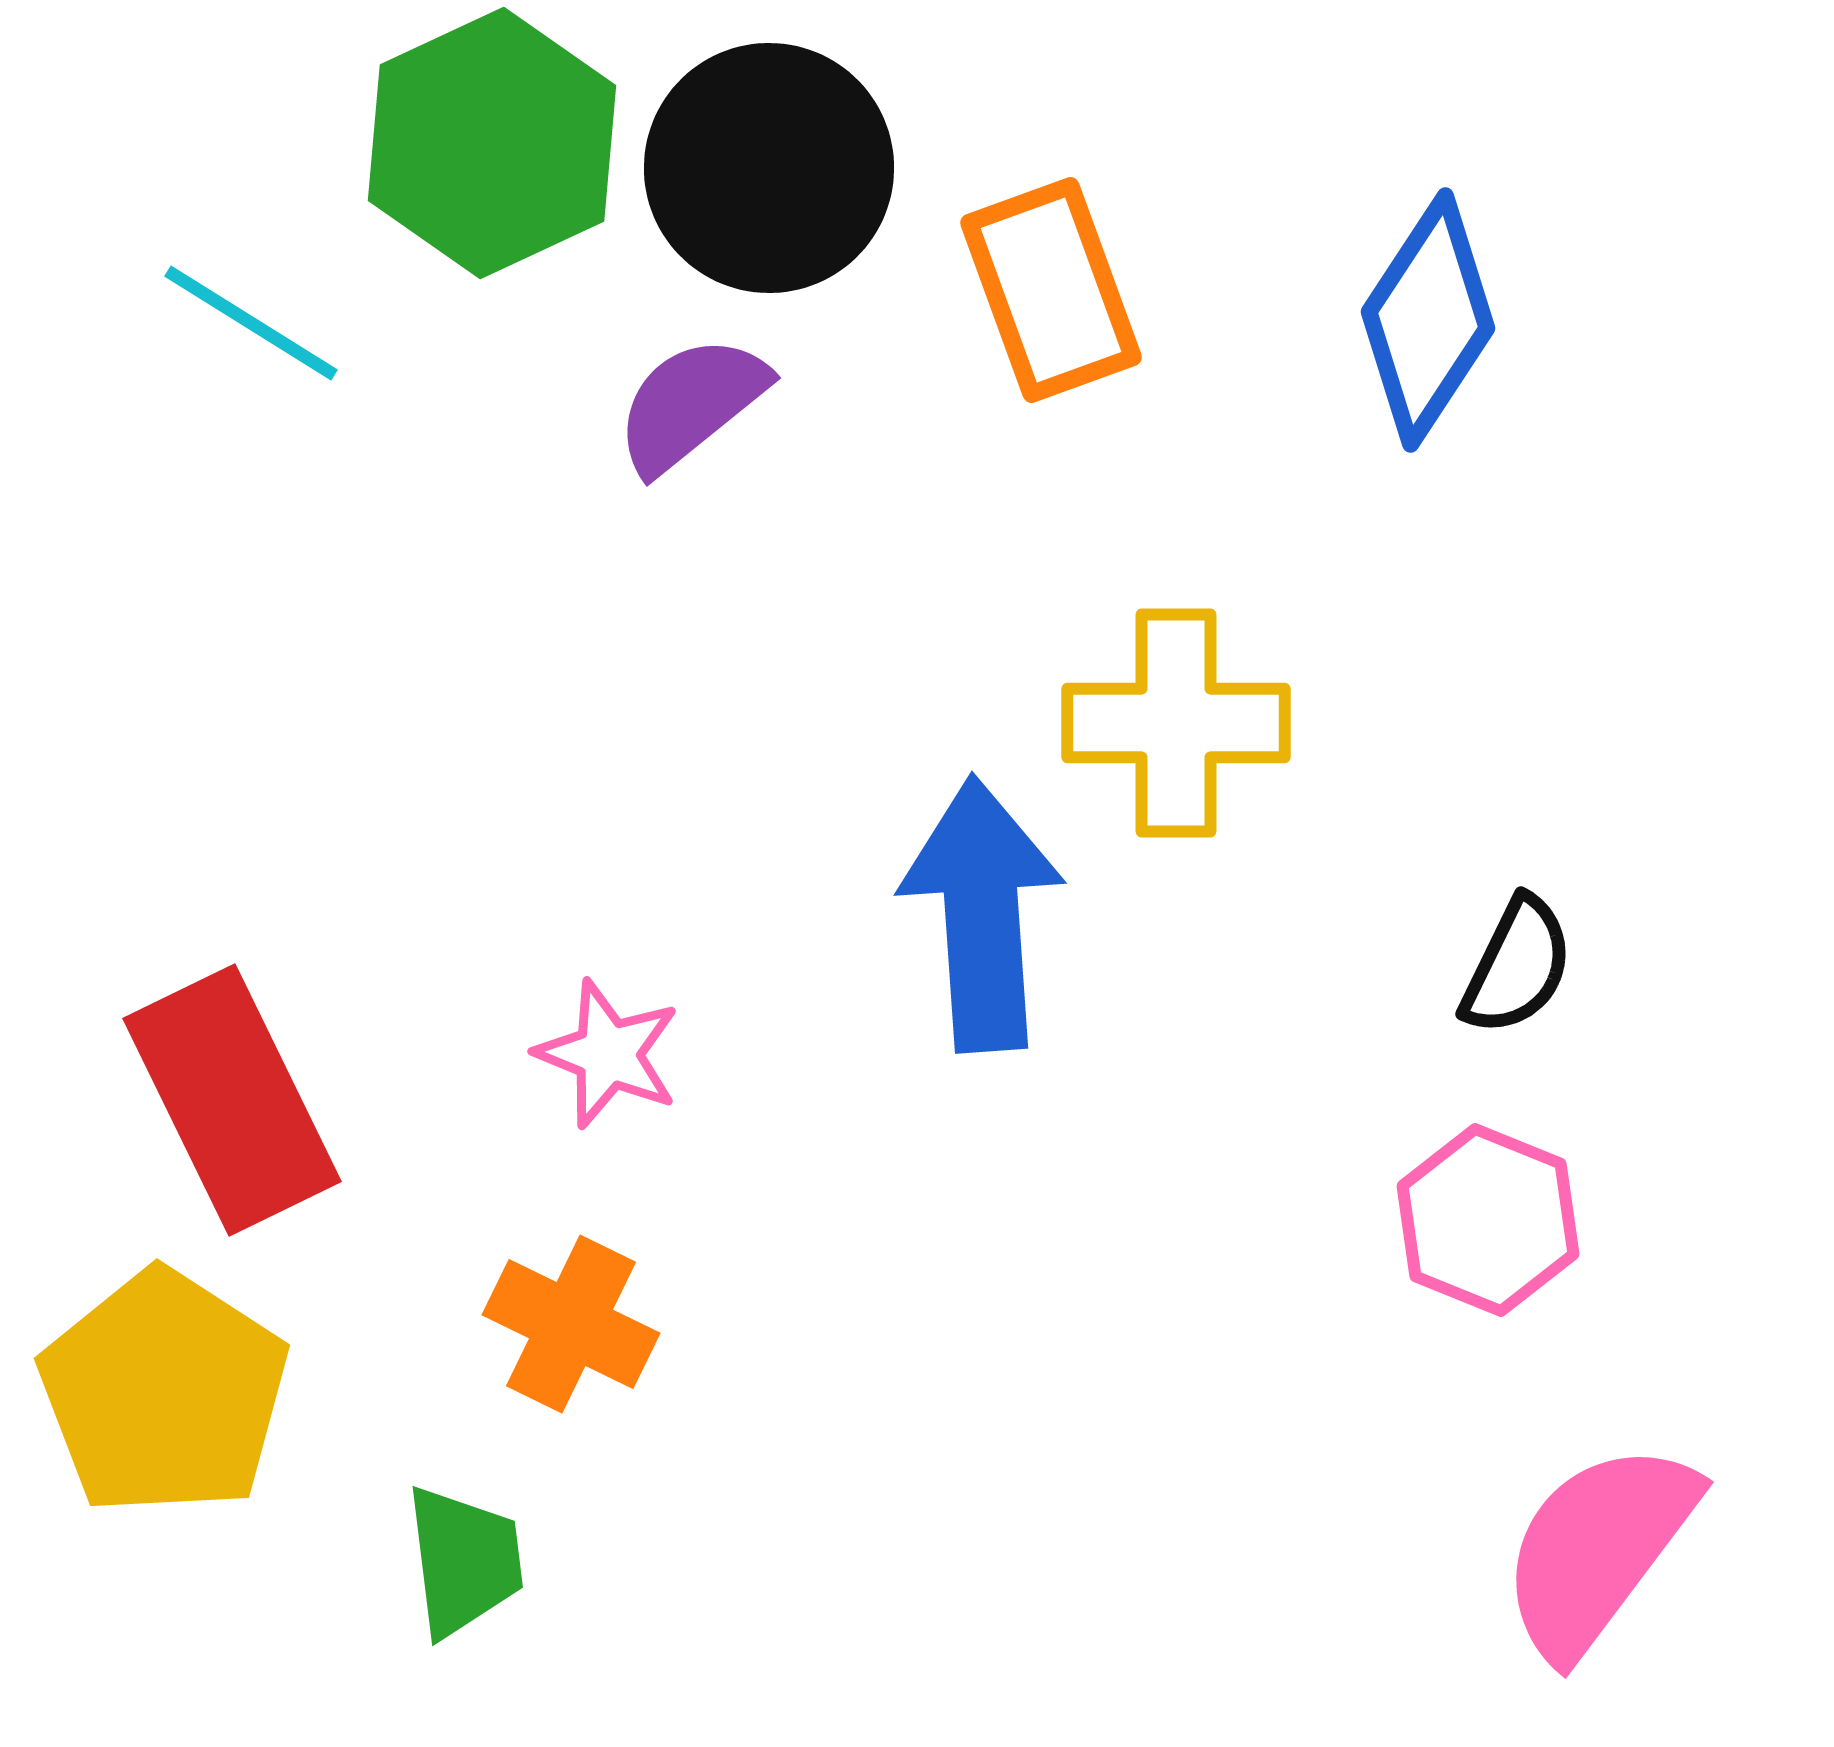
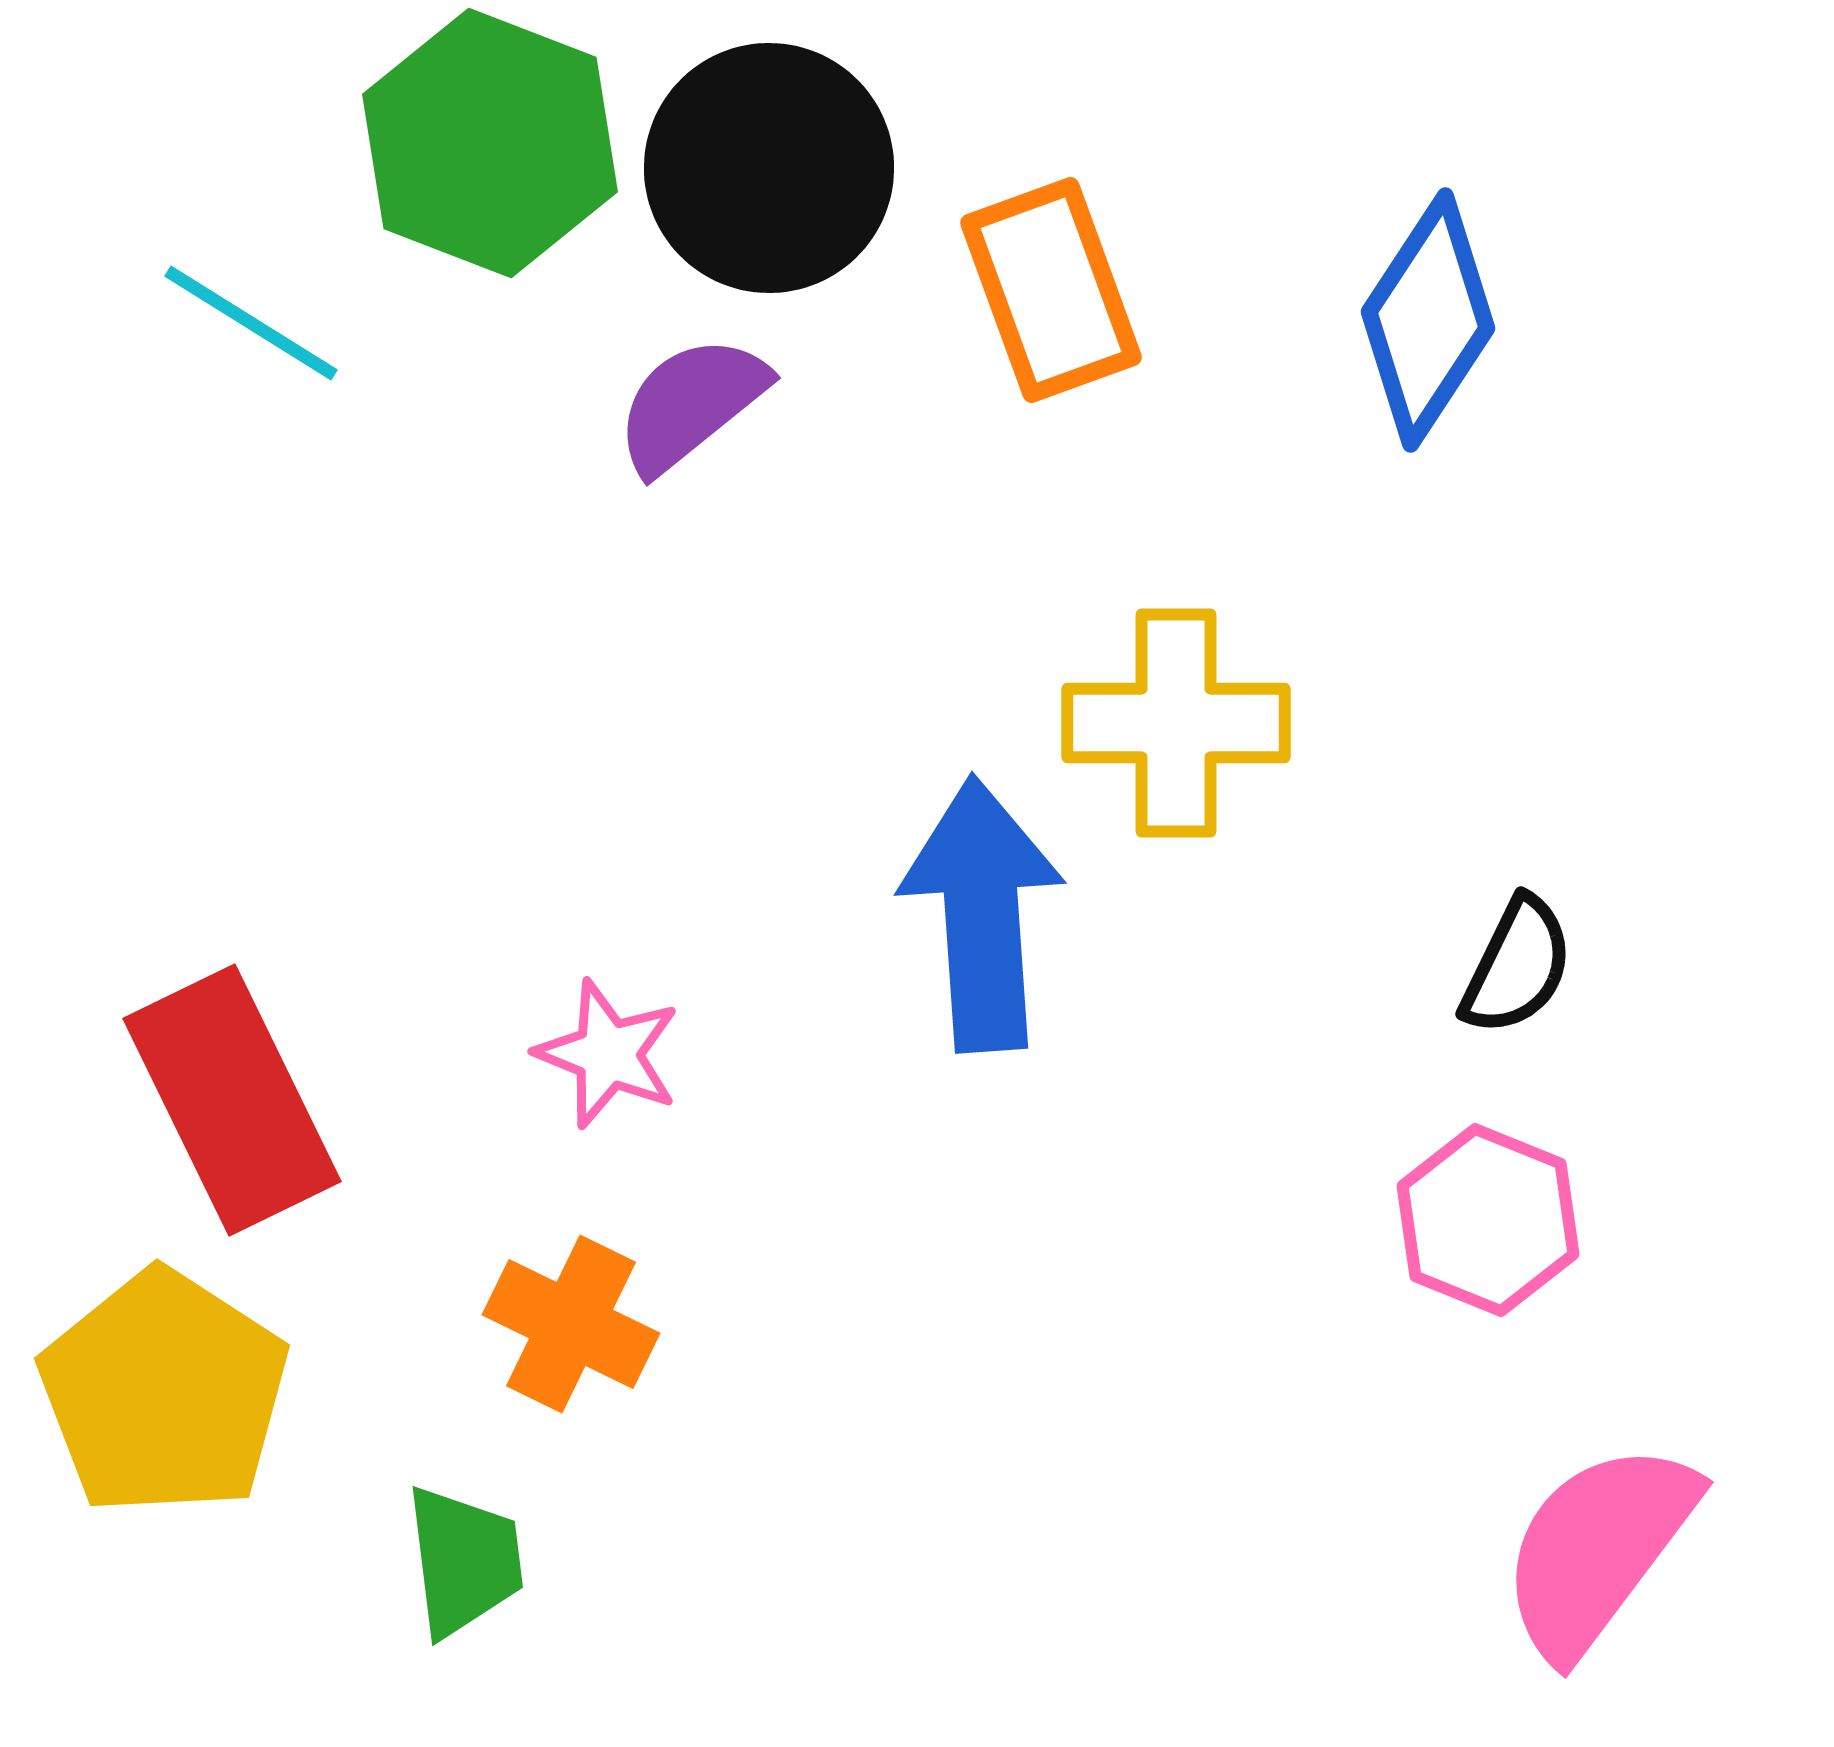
green hexagon: moved 2 px left; rotated 14 degrees counterclockwise
